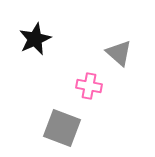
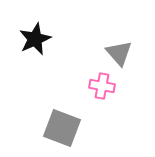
gray triangle: rotated 8 degrees clockwise
pink cross: moved 13 px right
